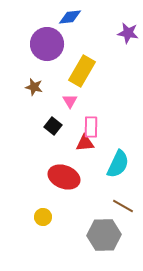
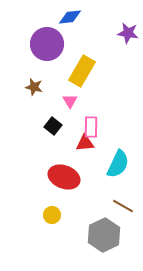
yellow circle: moved 9 px right, 2 px up
gray hexagon: rotated 24 degrees counterclockwise
